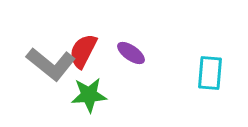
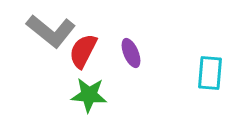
purple ellipse: rotated 32 degrees clockwise
gray L-shape: moved 33 px up
green star: rotated 9 degrees clockwise
